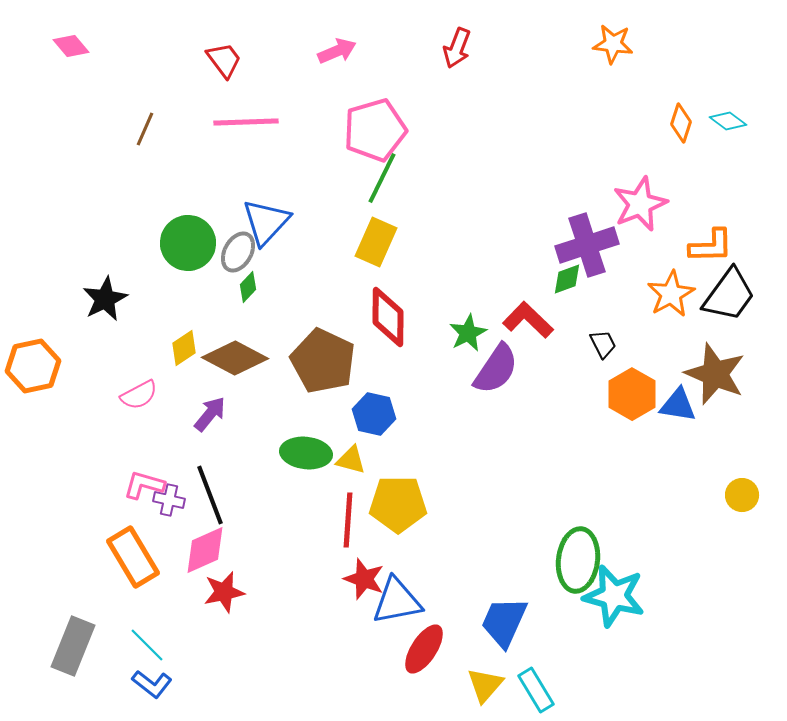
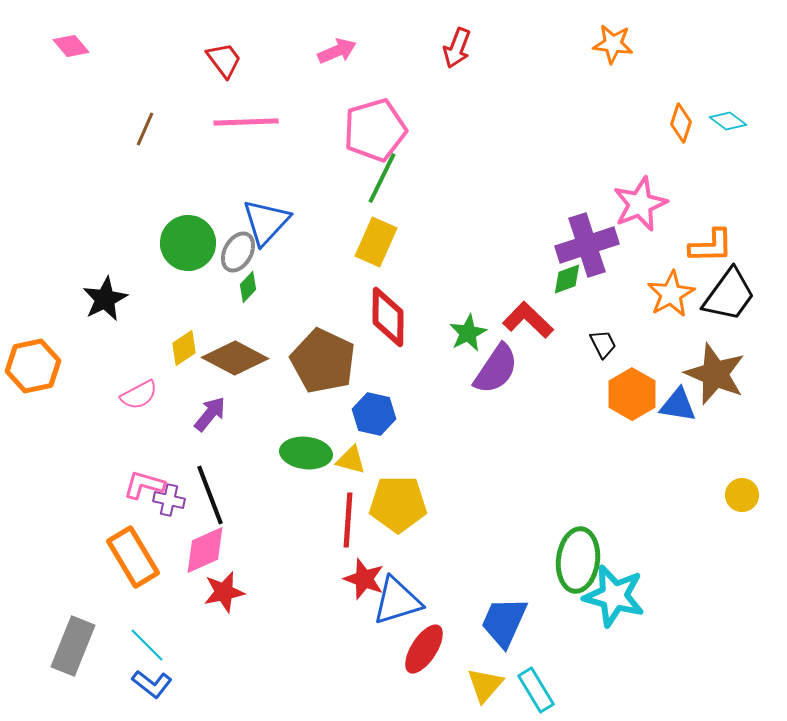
blue triangle at (397, 601): rotated 6 degrees counterclockwise
